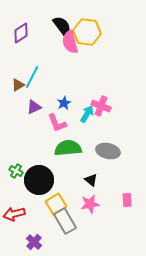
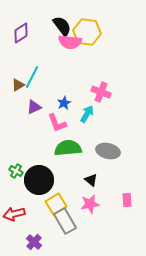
pink semicircle: rotated 70 degrees counterclockwise
pink cross: moved 14 px up
